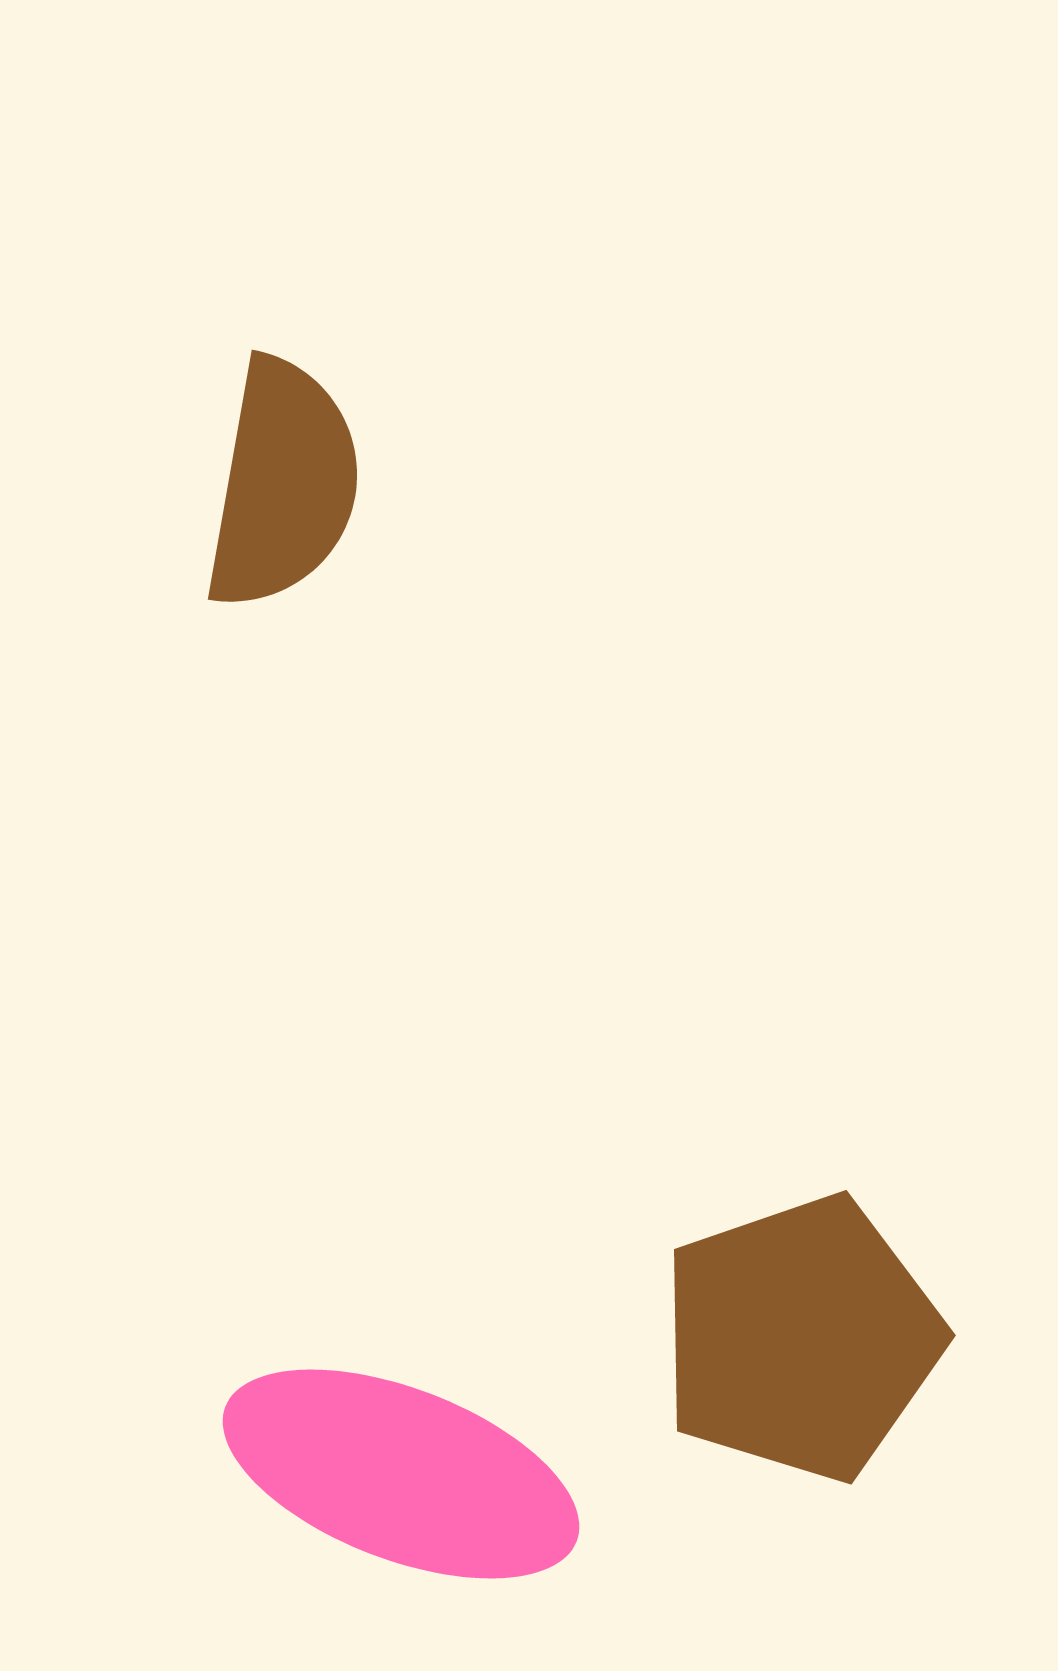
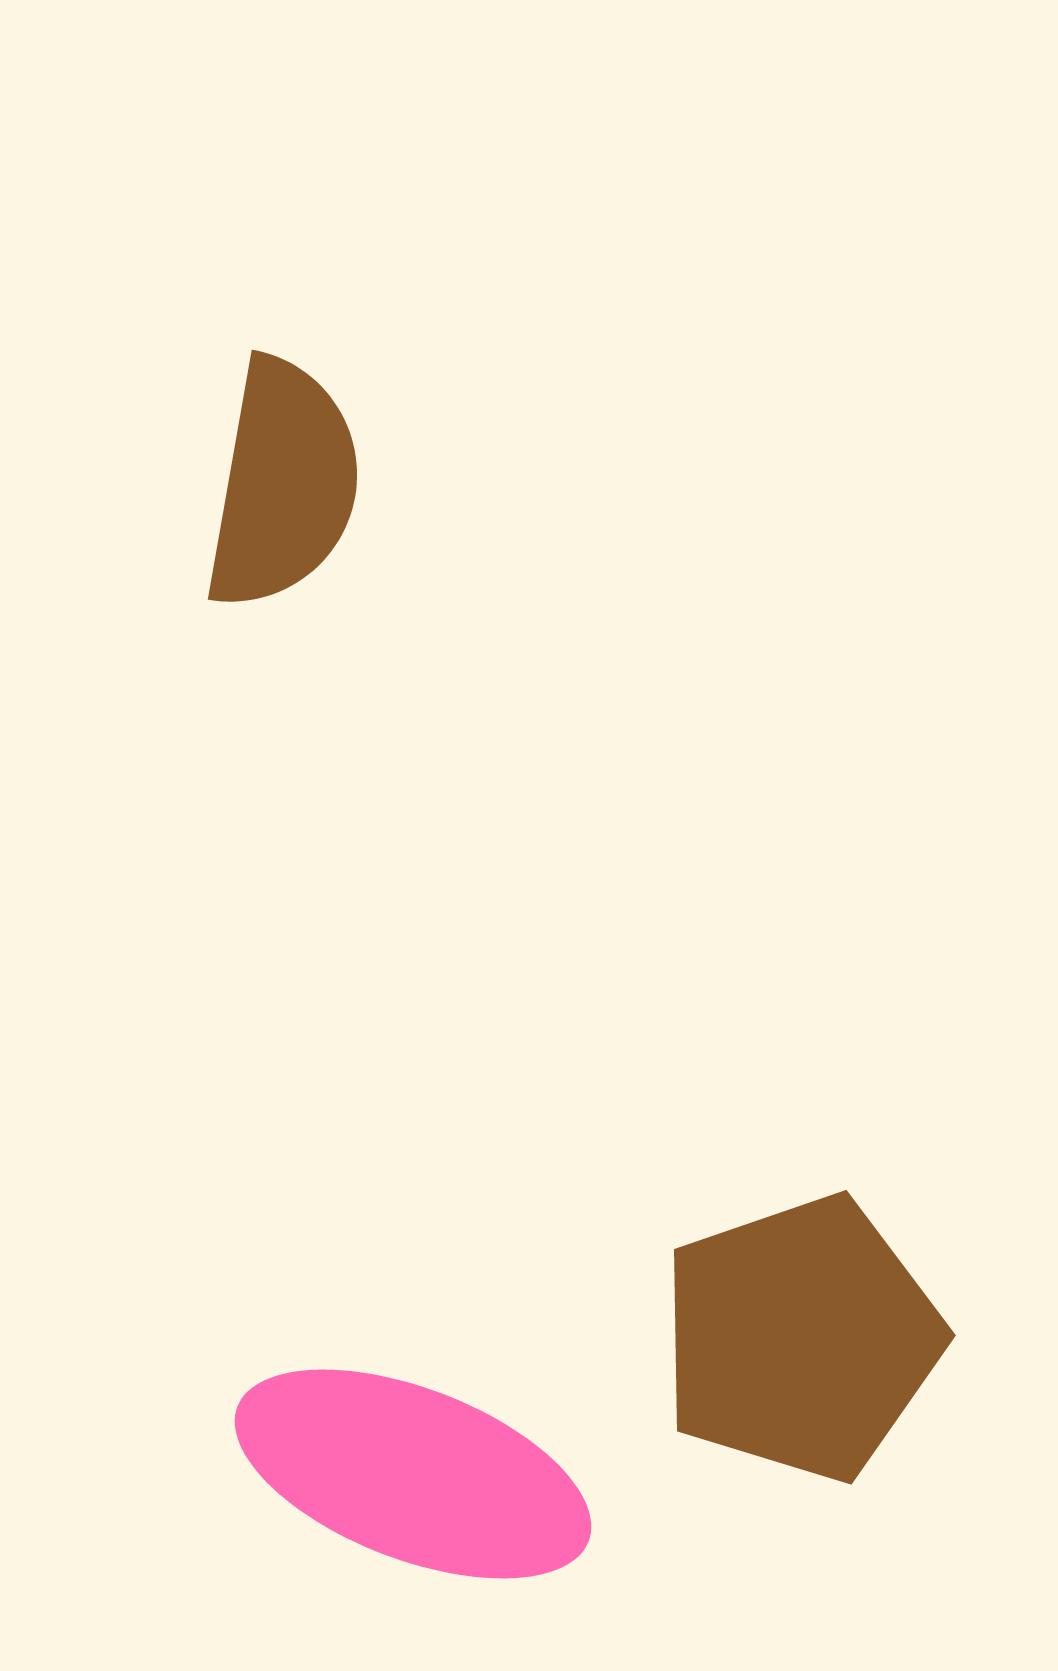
pink ellipse: moved 12 px right
